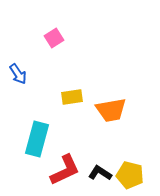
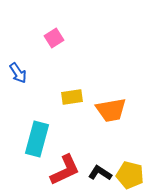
blue arrow: moved 1 px up
